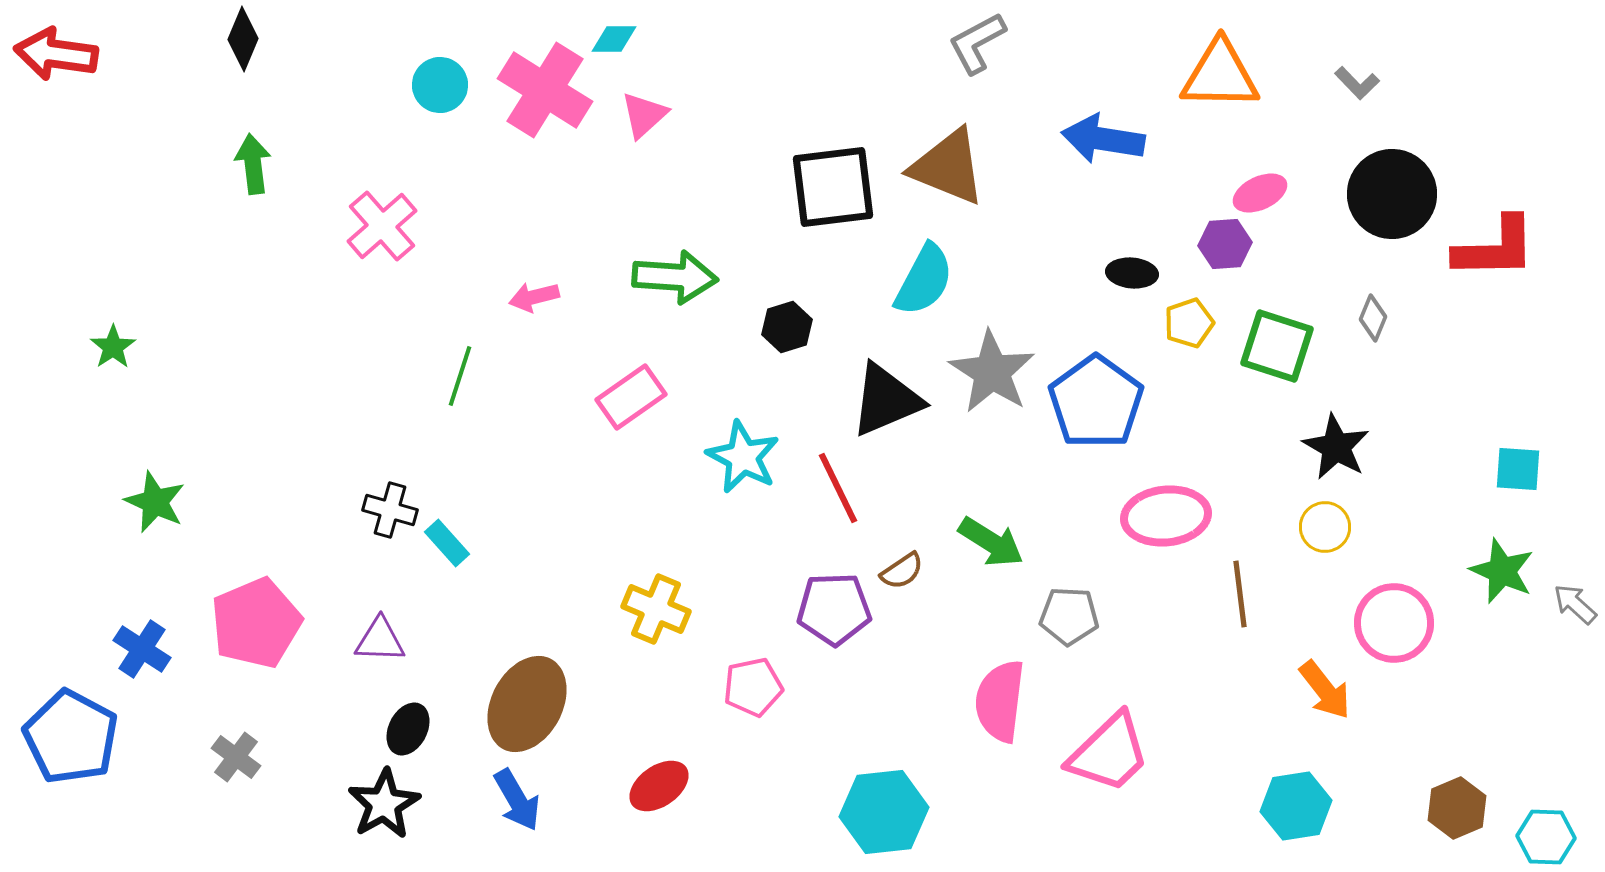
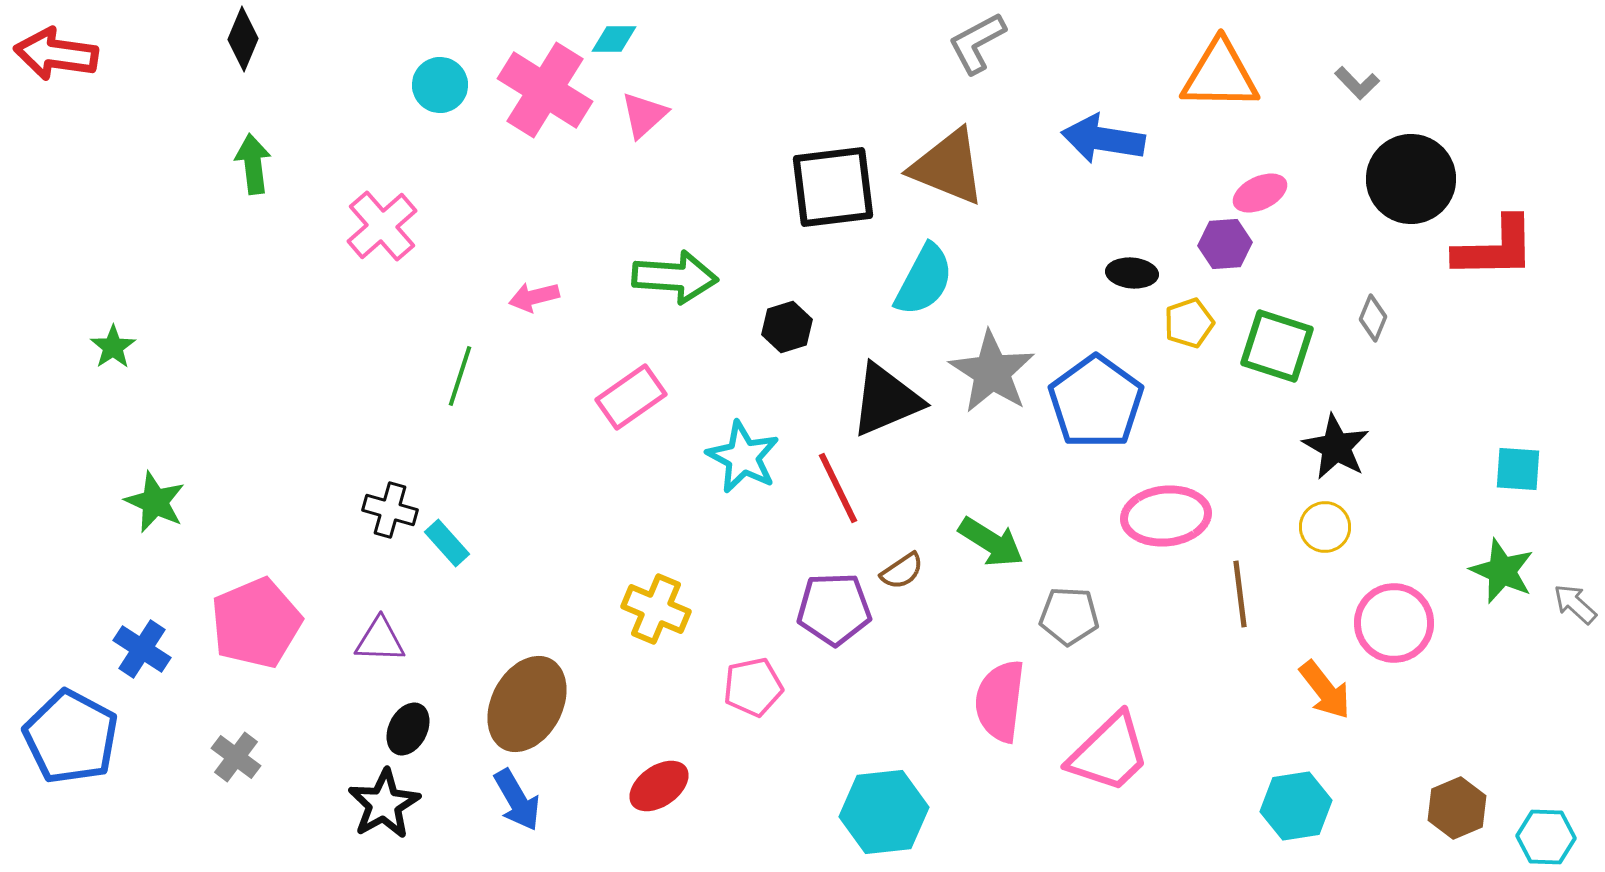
black circle at (1392, 194): moved 19 px right, 15 px up
